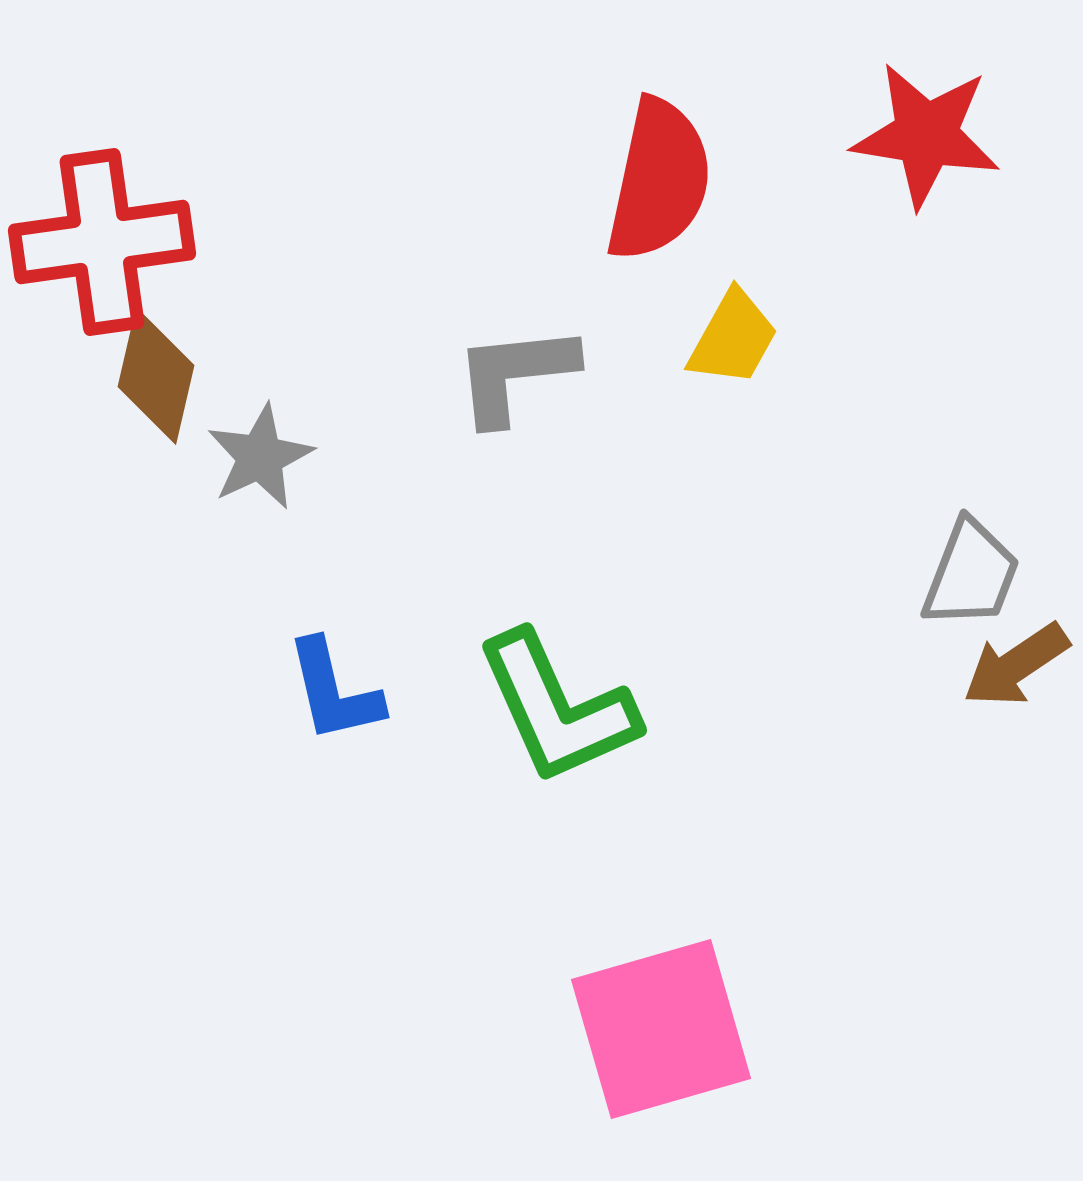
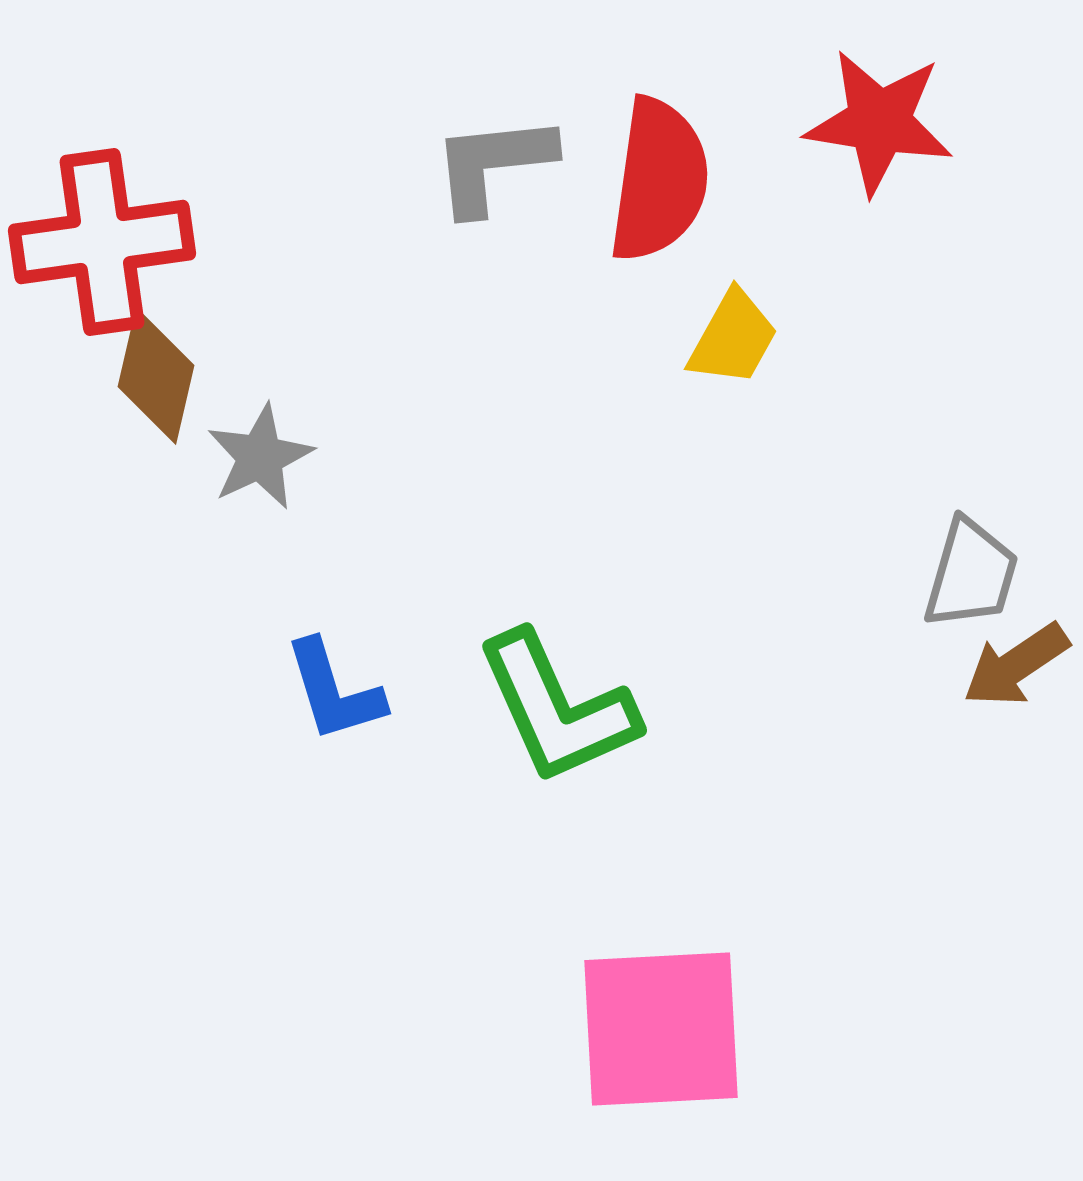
red star: moved 47 px left, 13 px up
red semicircle: rotated 4 degrees counterclockwise
gray L-shape: moved 22 px left, 210 px up
gray trapezoid: rotated 5 degrees counterclockwise
blue L-shape: rotated 4 degrees counterclockwise
pink square: rotated 13 degrees clockwise
